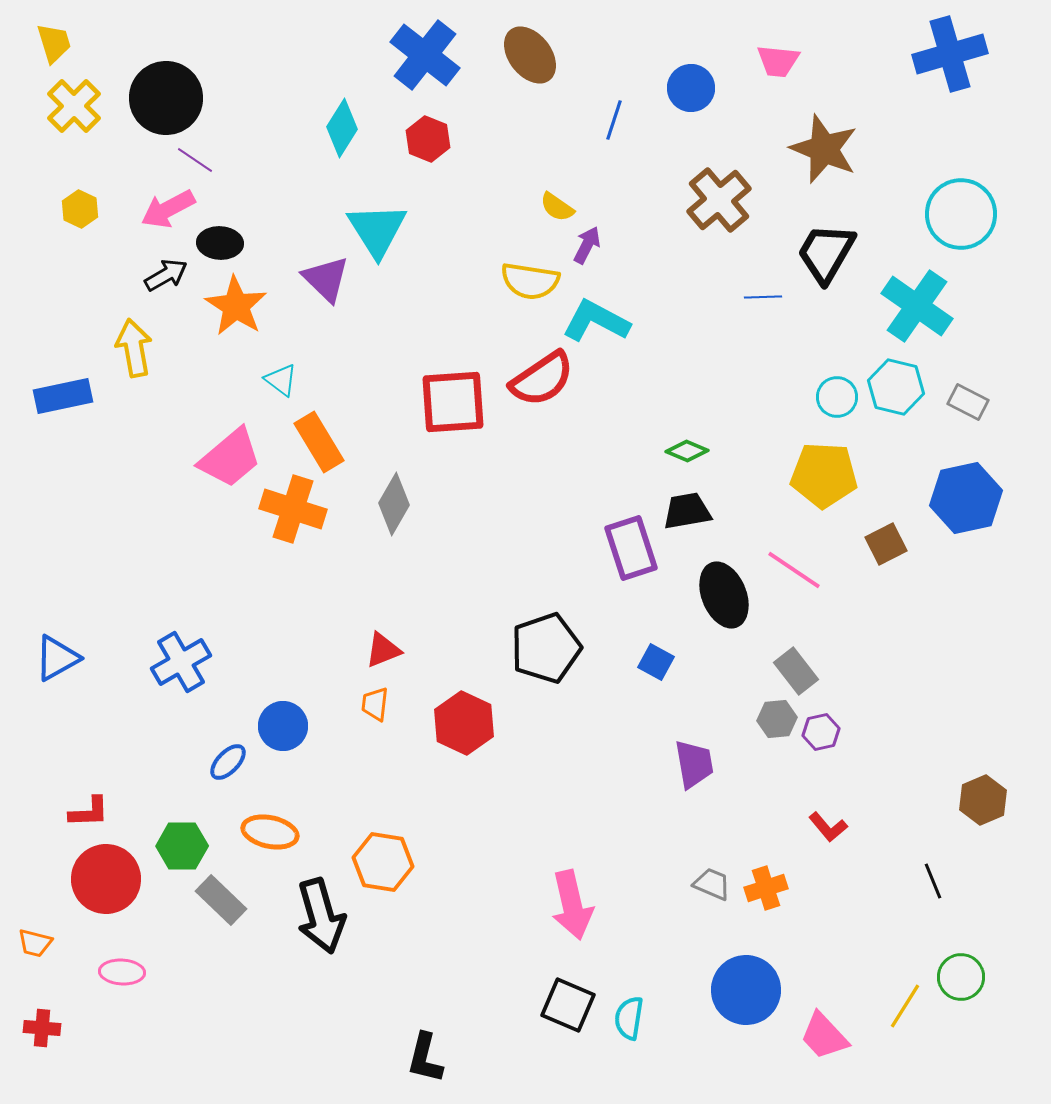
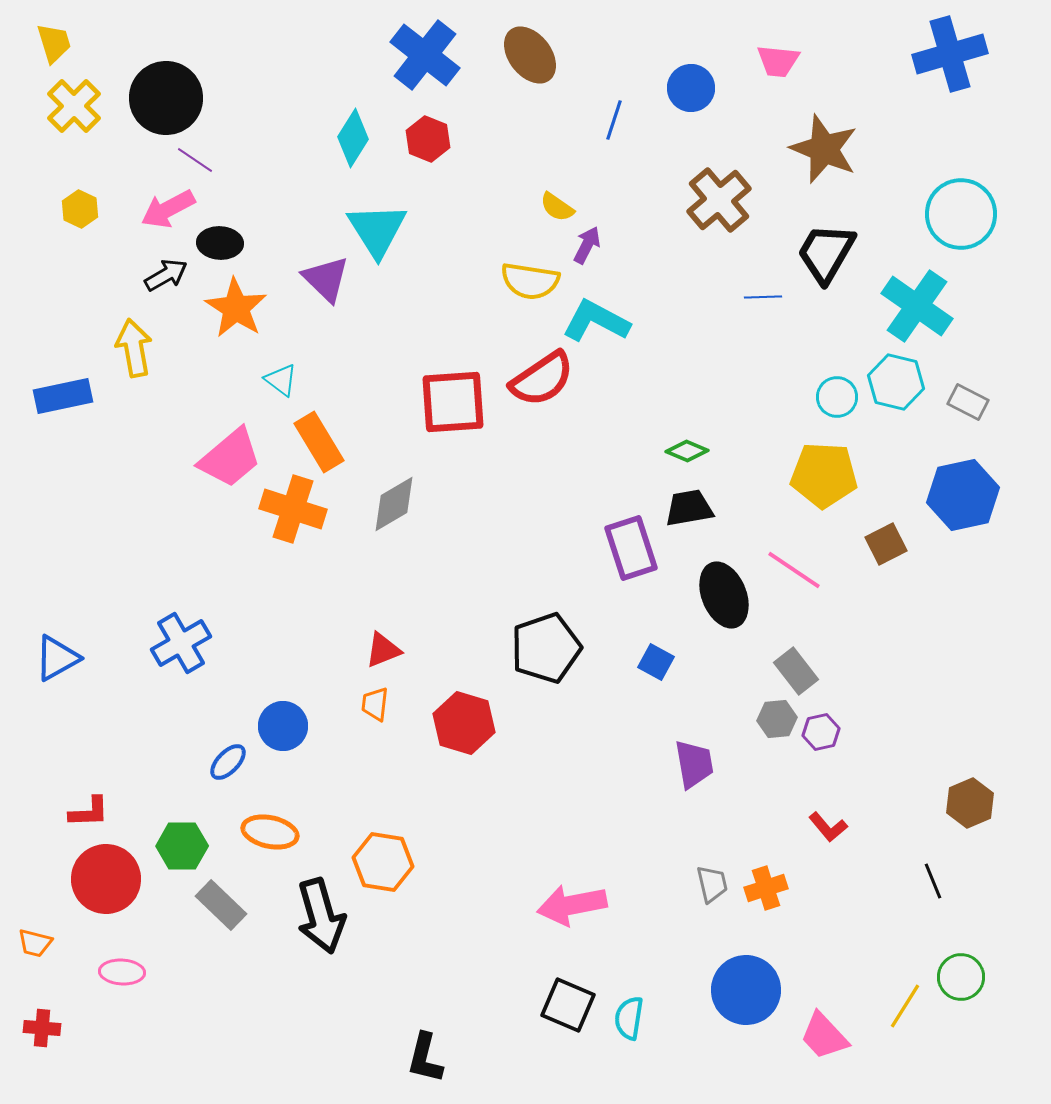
cyan diamond at (342, 128): moved 11 px right, 10 px down
orange star at (236, 306): moved 2 px down
cyan hexagon at (896, 387): moved 5 px up
blue hexagon at (966, 498): moved 3 px left, 3 px up
gray diamond at (394, 504): rotated 30 degrees clockwise
black trapezoid at (687, 511): moved 2 px right, 3 px up
blue cross at (181, 662): moved 19 px up
red hexagon at (464, 723): rotated 8 degrees counterclockwise
brown hexagon at (983, 800): moved 13 px left, 3 px down
gray trapezoid at (712, 884): rotated 54 degrees clockwise
gray rectangle at (221, 900): moved 5 px down
pink arrow at (572, 905): rotated 92 degrees clockwise
